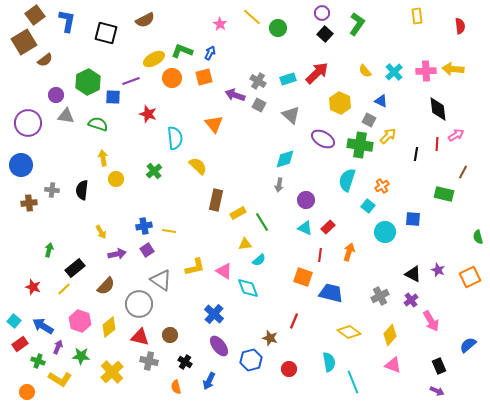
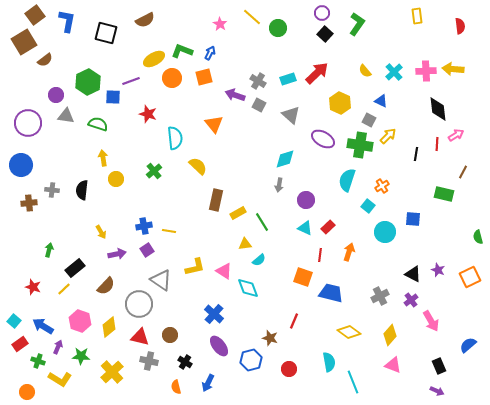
blue arrow at (209, 381): moved 1 px left, 2 px down
